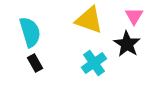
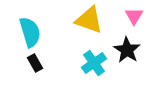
black star: moved 6 px down
